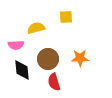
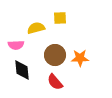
yellow square: moved 6 px left, 1 px down
brown circle: moved 7 px right, 4 px up
red semicircle: moved 1 px right; rotated 24 degrees counterclockwise
